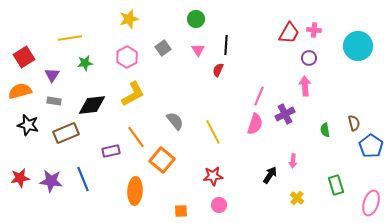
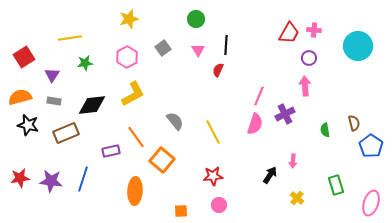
orange semicircle at (20, 91): moved 6 px down
blue line at (83, 179): rotated 40 degrees clockwise
